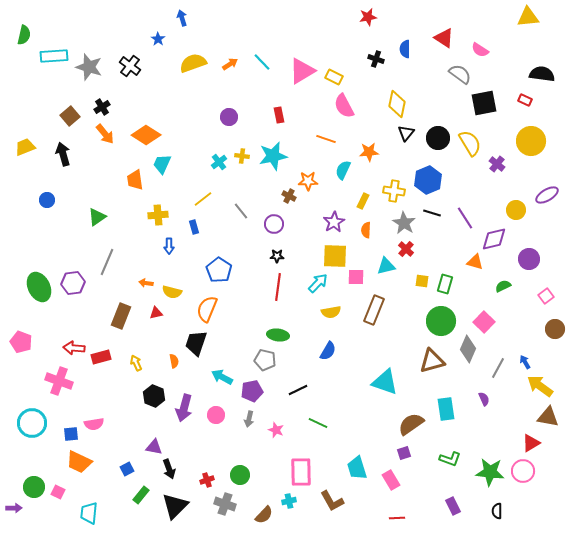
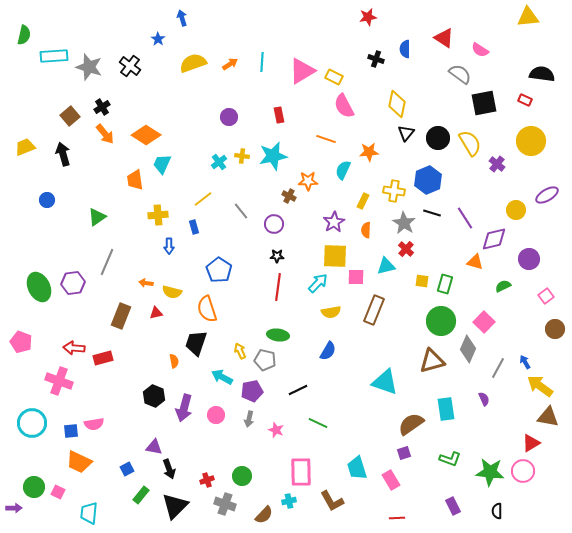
cyan line at (262, 62): rotated 48 degrees clockwise
orange semicircle at (207, 309): rotated 40 degrees counterclockwise
red rectangle at (101, 357): moved 2 px right, 1 px down
yellow arrow at (136, 363): moved 104 px right, 12 px up
blue square at (71, 434): moved 3 px up
green circle at (240, 475): moved 2 px right, 1 px down
